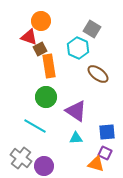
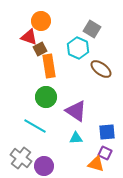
brown ellipse: moved 3 px right, 5 px up
